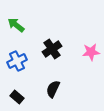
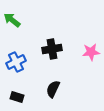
green arrow: moved 4 px left, 5 px up
black cross: rotated 24 degrees clockwise
blue cross: moved 1 px left, 1 px down
black rectangle: rotated 24 degrees counterclockwise
